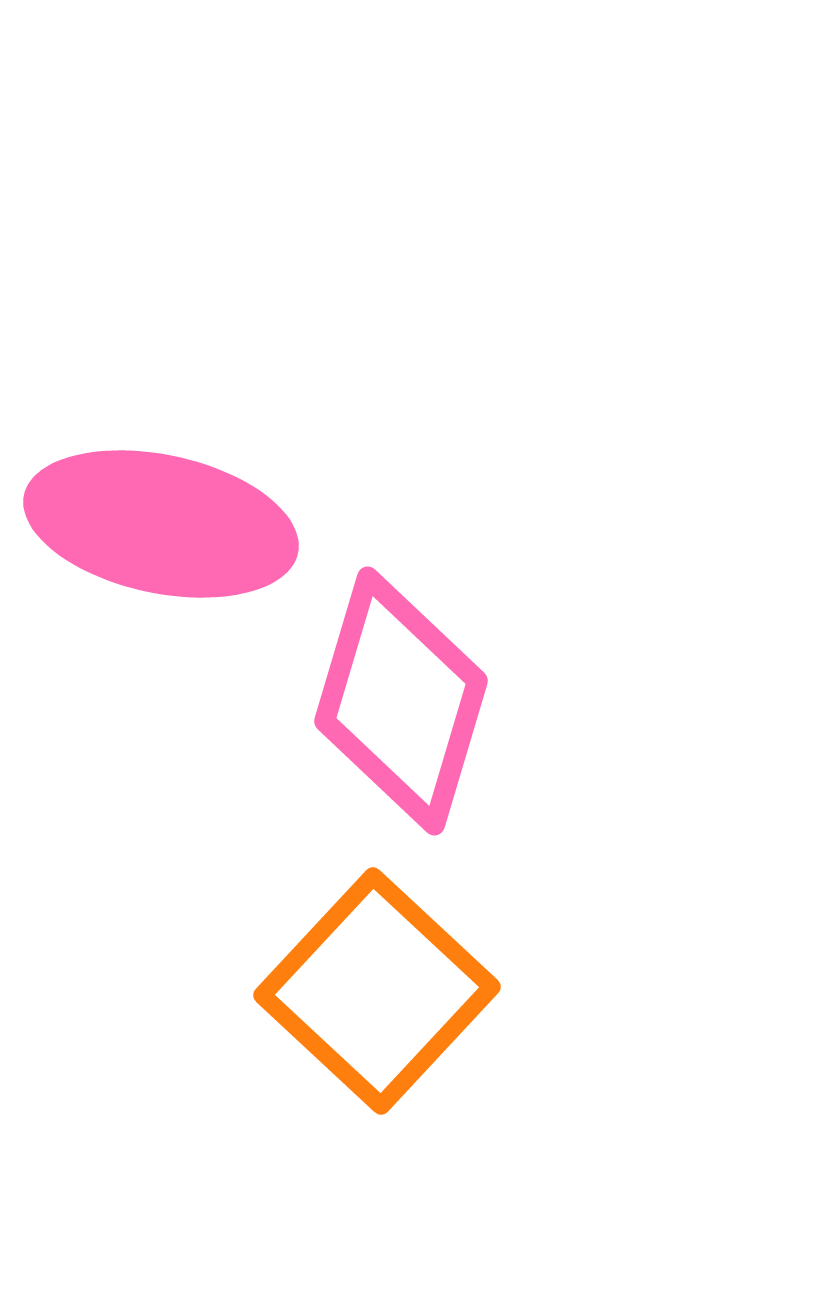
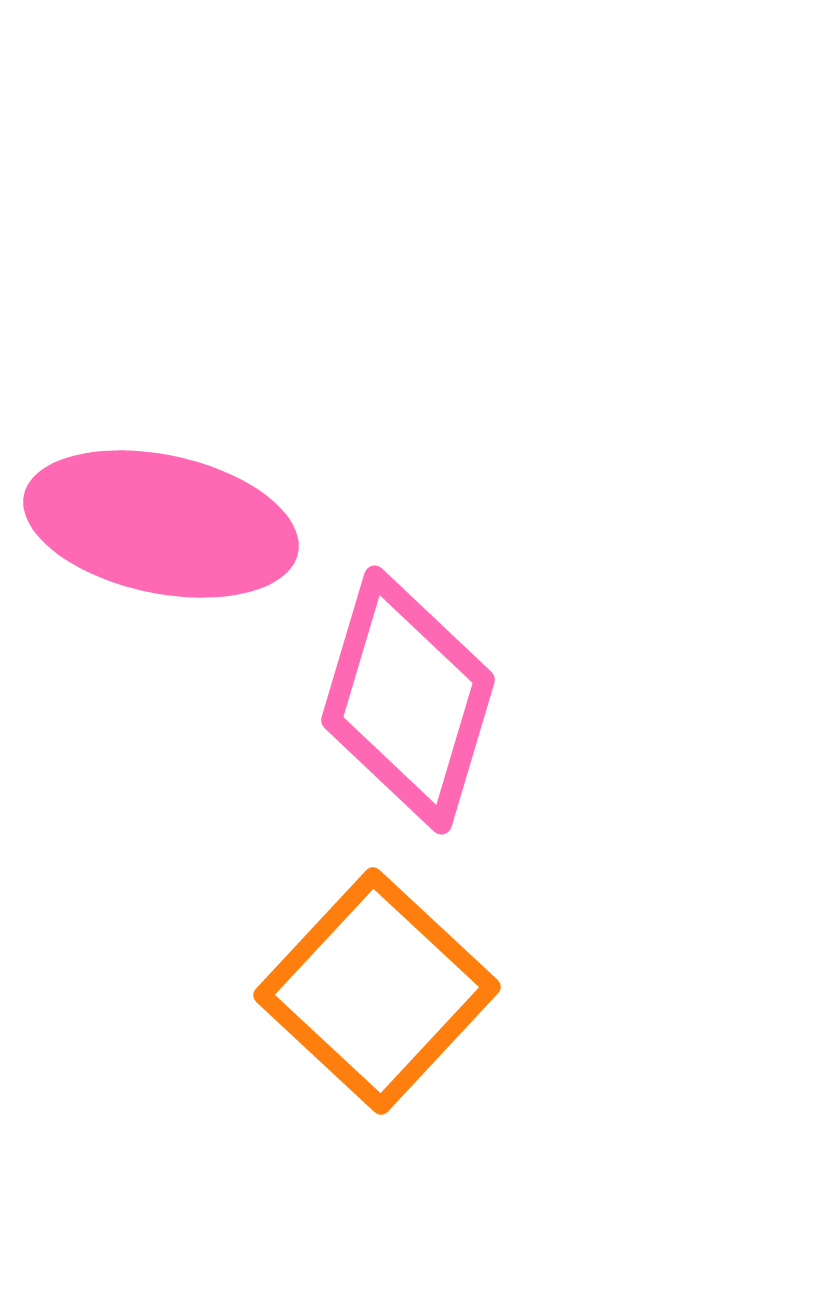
pink diamond: moved 7 px right, 1 px up
